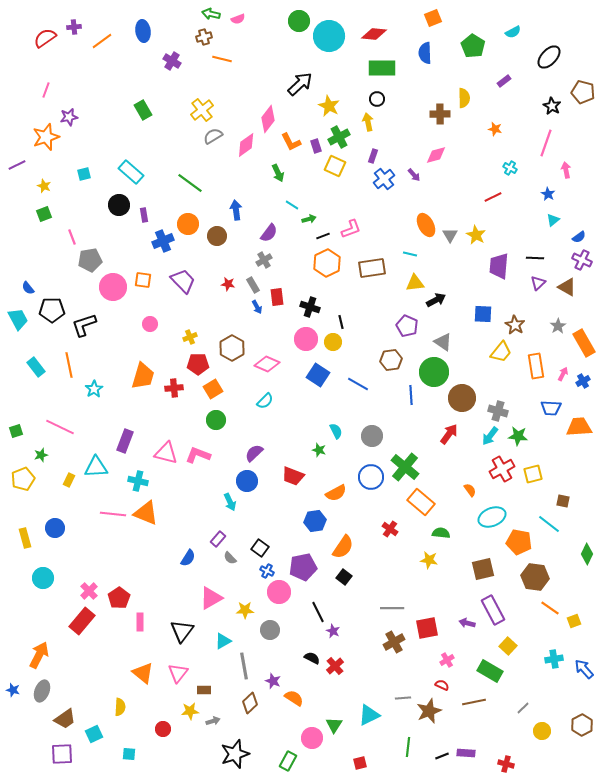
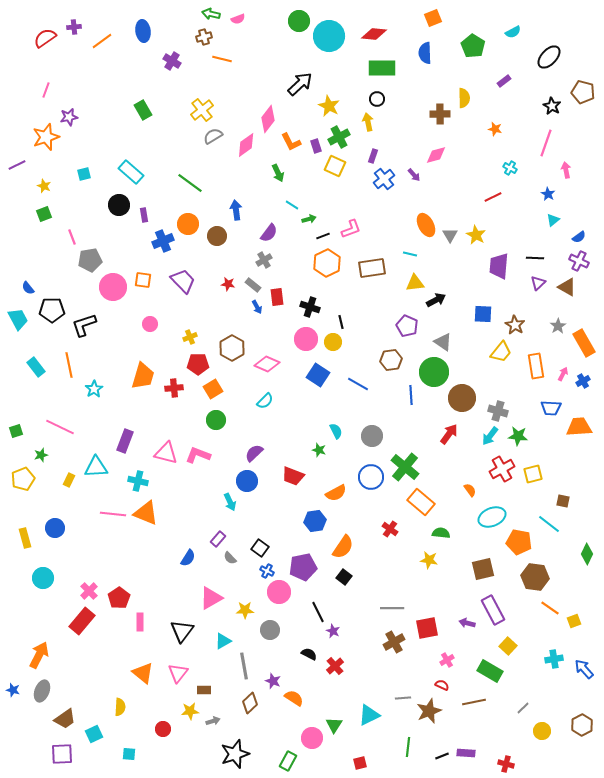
purple cross at (582, 260): moved 3 px left, 1 px down
gray rectangle at (253, 285): rotated 21 degrees counterclockwise
black semicircle at (312, 658): moved 3 px left, 4 px up
